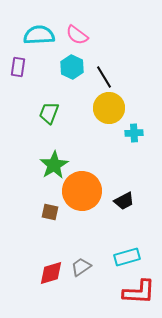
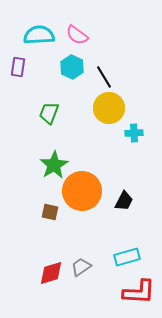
black trapezoid: rotated 35 degrees counterclockwise
